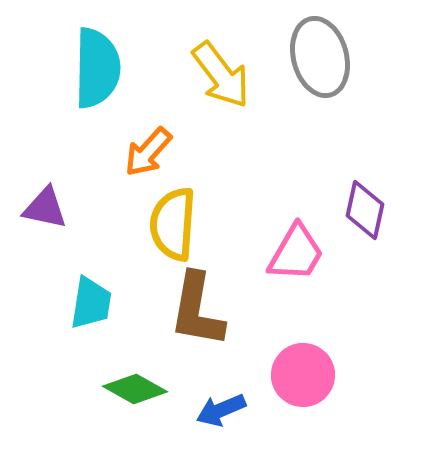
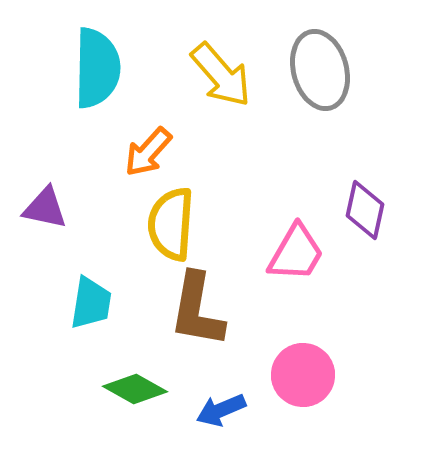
gray ellipse: moved 13 px down
yellow arrow: rotated 4 degrees counterclockwise
yellow semicircle: moved 2 px left
